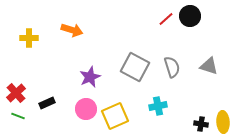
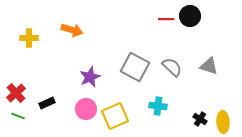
red line: rotated 42 degrees clockwise
gray semicircle: rotated 30 degrees counterclockwise
cyan cross: rotated 18 degrees clockwise
black cross: moved 1 px left, 5 px up; rotated 24 degrees clockwise
